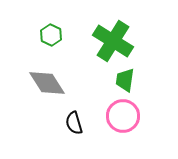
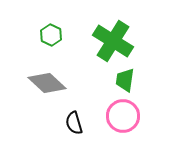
gray diamond: rotated 15 degrees counterclockwise
